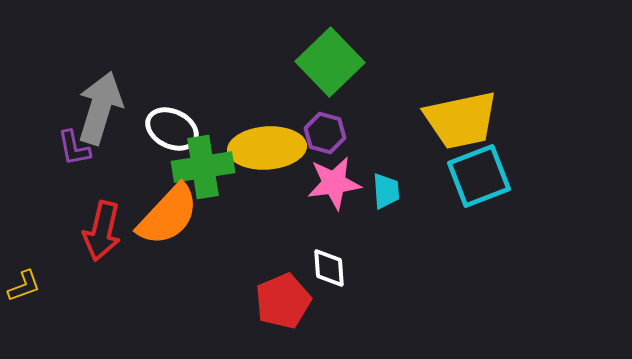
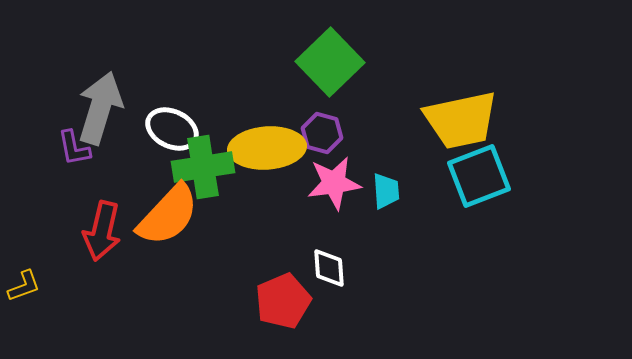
purple hexagon: moved 3 px left
